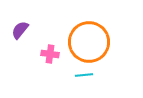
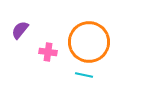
pink cross: moved 2 px left, 2 px up
cyan line: rotated 18 degrees clockwise
